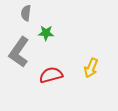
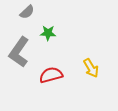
gray semicircle: moved 1 px right, 1 px up; rotated 140 degrees counterclockwise
green star: moved 2 px right
yellow arrow: rotated 54 degrees counterclockwise
